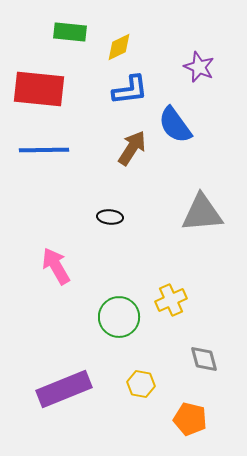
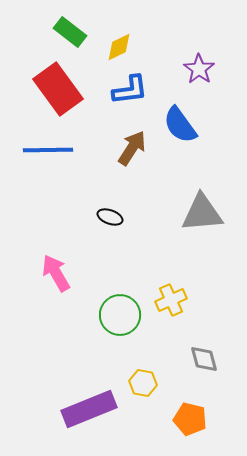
green rectangle: rotated 32 degrees clockwise
purple star: moved 2 px down; rotated 12 degrees clockwise
red rectangle: moved 19 px right; rotated 48 degrees clockwise
blue semicircle: moved 5 px right
blue line: moved 4 px right
black ellipse: rotated 15 degrees clockwise
pink arrow: moved 7 px down
green circle: moved 1 px right, 2 px up
yellow hexagon: moved 2 px right, 1 px up
purple rectangle: moved 25 px right, 20 px down
